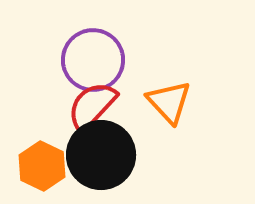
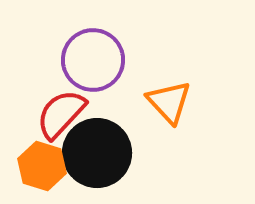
red semicircle: moved 31 px left, 8 px down
black circle: moved 4 px left, 2 px up
orange hexagon: rotated 9 degrees counterclockwise
